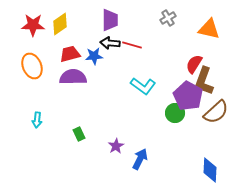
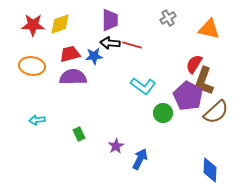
yellow diamond: rotated 15 degrees clockwise
orange ellipse: rotated 60 degrees counterclockwise
green circle: moved 12 px left
cyan arrow: rotated 77 degrees clockwise
